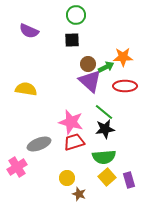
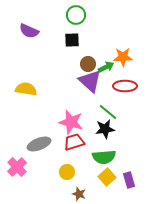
green line: moved 4 px right
pink cross: rotated 12 degrees counterclockwise
yellow circle: moved 6 px up
